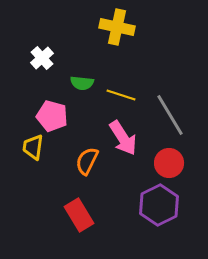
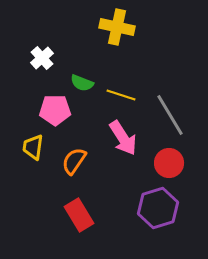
green semicircle: rotated 15 degrees clockwise
pink pentagon: moved 3 px right, 6 px up; rotated 16 degrees counterclockwise
orange semicircle: moved 13 px left; rotated 8 degrees clockwise
purple hexagon: moved 1 px left, 3 px down; rotated 9 degrees clockwise
